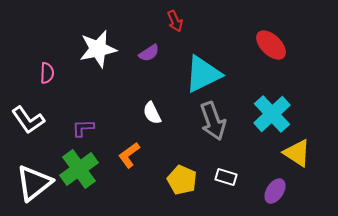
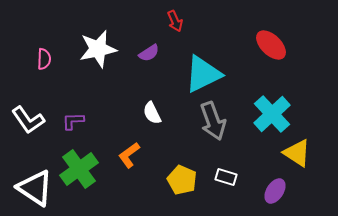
pink semicircle: moved 3 px left, 14 px up
purple L-shape: moved 10 px left, 7 px up
white triangle: moved 1 px right, 5 px down; rotated 48 degrees counterclockwise
